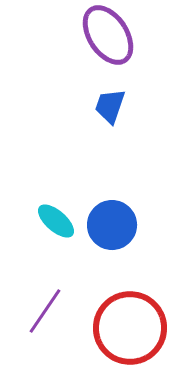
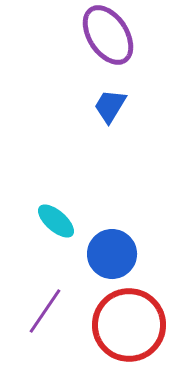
blue trapezoid: rotated 12 degrees clockwise
blue circle: moved 29 px down
red circle: moved 1 px left, 3 px up
